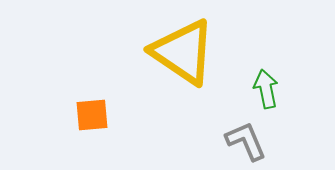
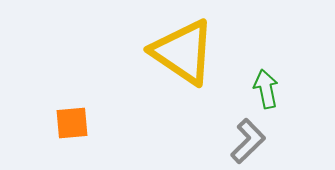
orange square: moved 20 px left, 8 px down
gray L-shape: moved 2 px right; rotated 69 degrees clockwise
